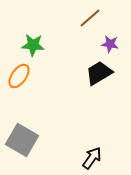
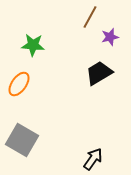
brown line: moved 1 px up; rotated 20 degrees counterclockwise
purple star: moved 7 px up; rotated 24 degrees counterclockwise
orange ellipse: moved 8 px down
black arrow: moved 1 px right, 1 px down
